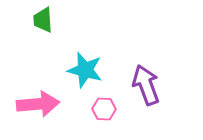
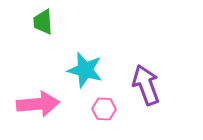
green trapezoid: moved 2 px down
